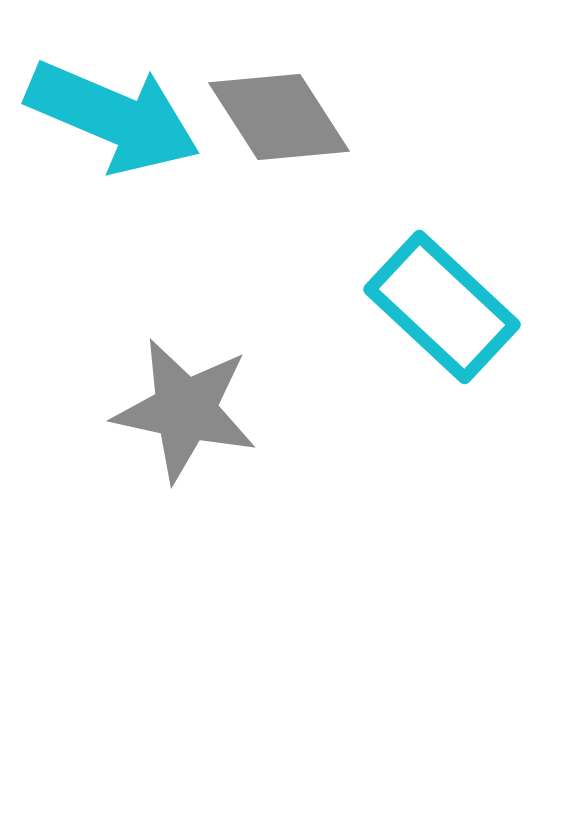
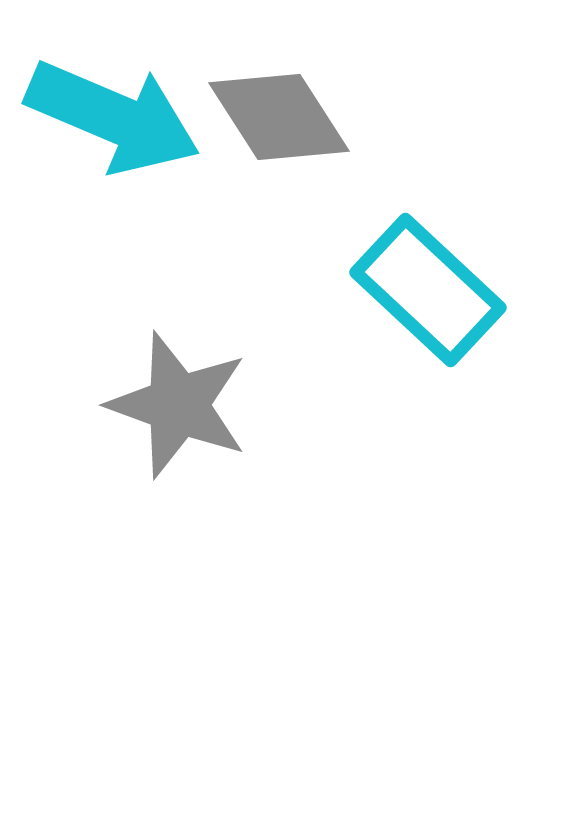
cyan rectangle: moved 14 px left, 17 px up
gray star: moved 7 px left, 5 px up; rotated 8 degrees clockwise
